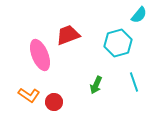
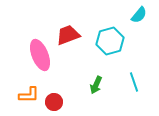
cyan hexagon: moved 8 px left, 2 px up
orange L-shape: rotated 35 degrees counterclockwise
